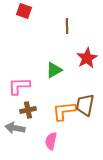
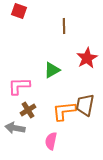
red square: moved 5 px left
brown line: moved 3 px left
green triangle: moved 2 px left
brown cross: rotated 21 degrees counterclockwise
